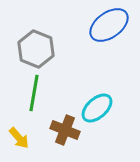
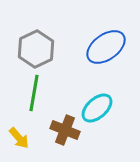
blue ellipse: moved 3 px left, 22 px down
gray hexagon: rotated 12 degrees clockwise
